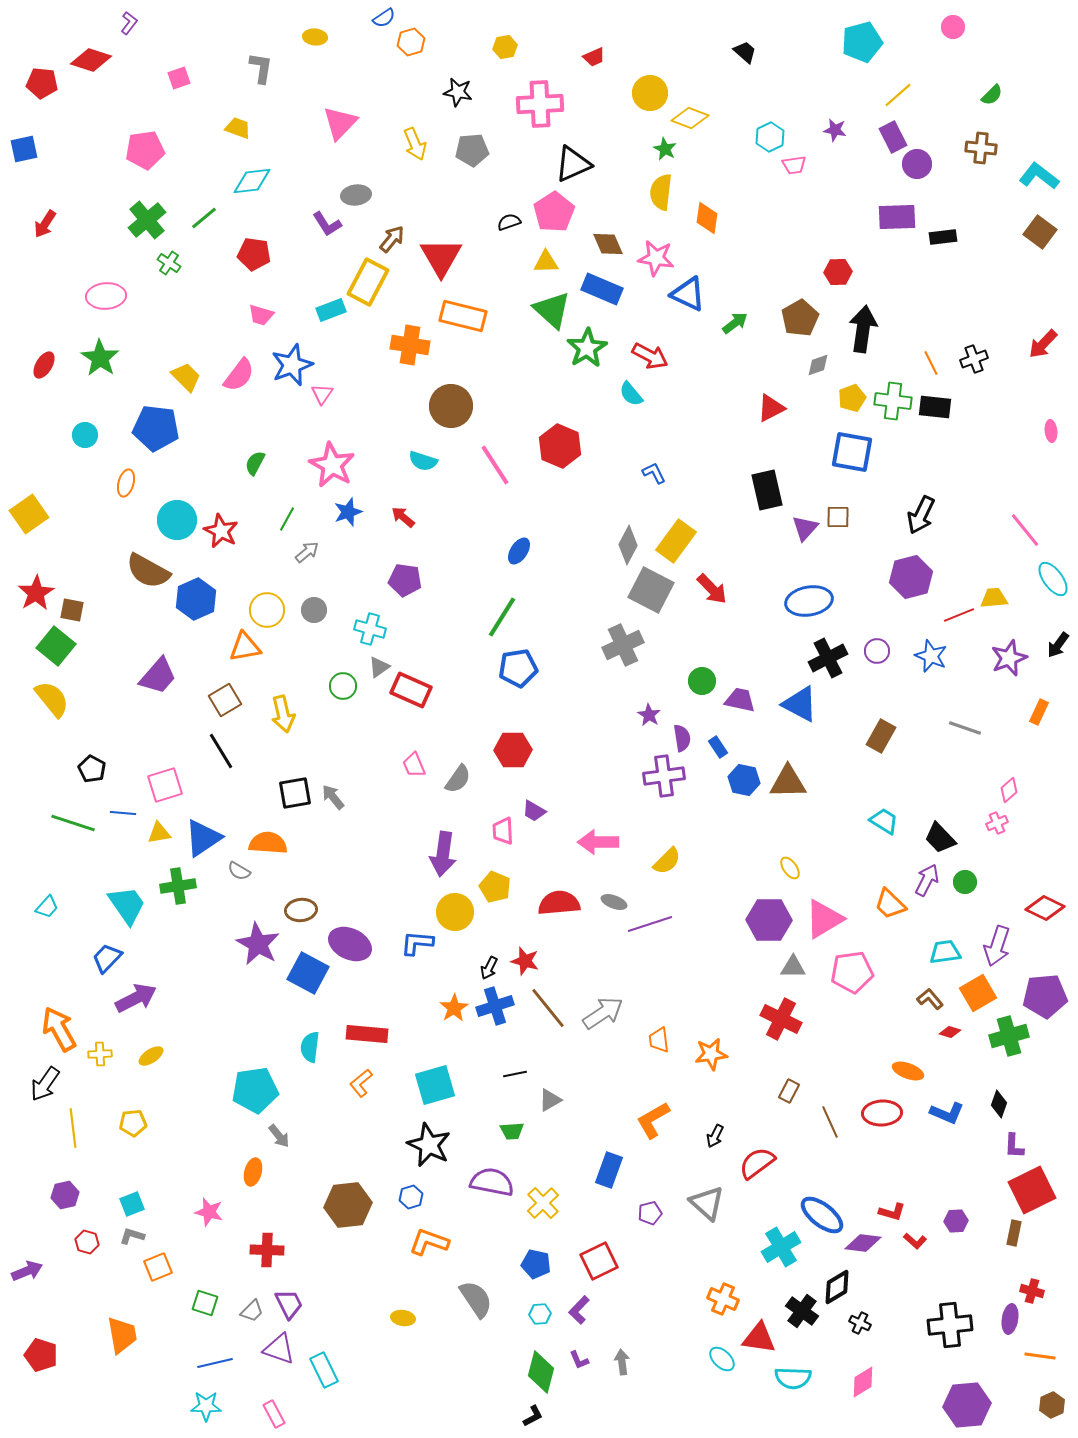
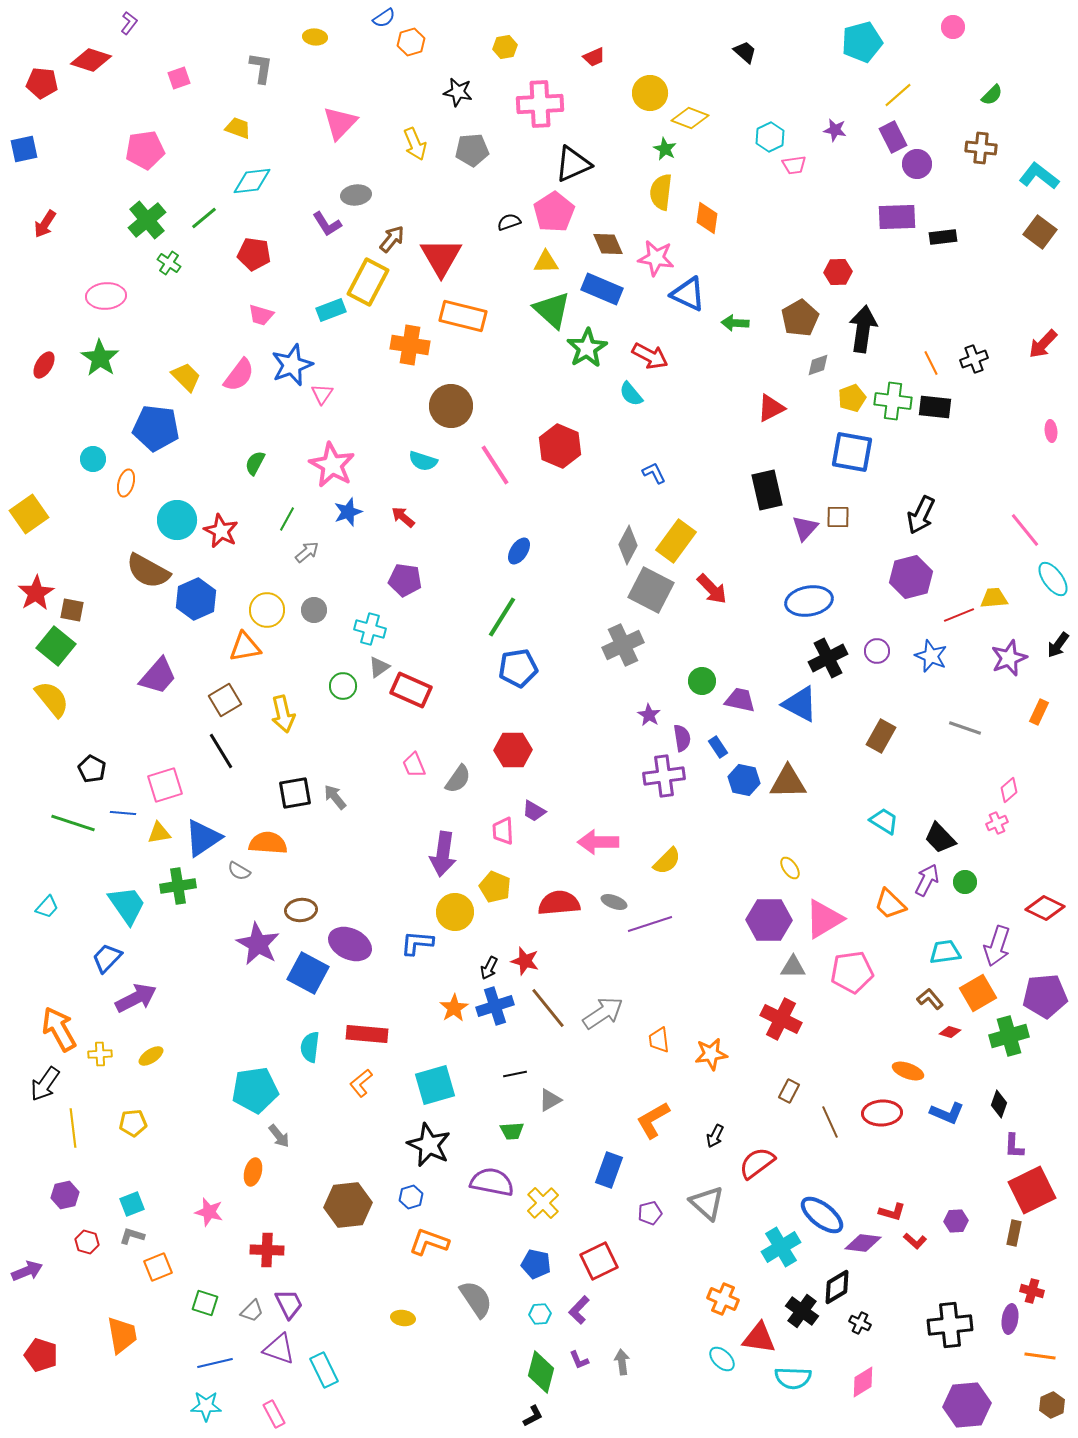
green arrow at (735, 323): rotated 140 degrees counterclockwise
cyan circle at (85, 435): moved 8 px right, 24 px down
gray arrow at (333, 797): moved 2 px right
